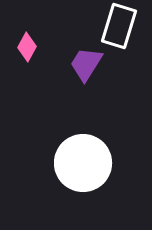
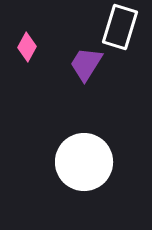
white rectangle: moved 1 px right, 1 px down
white circle: moved 1 px right, 1 px up
